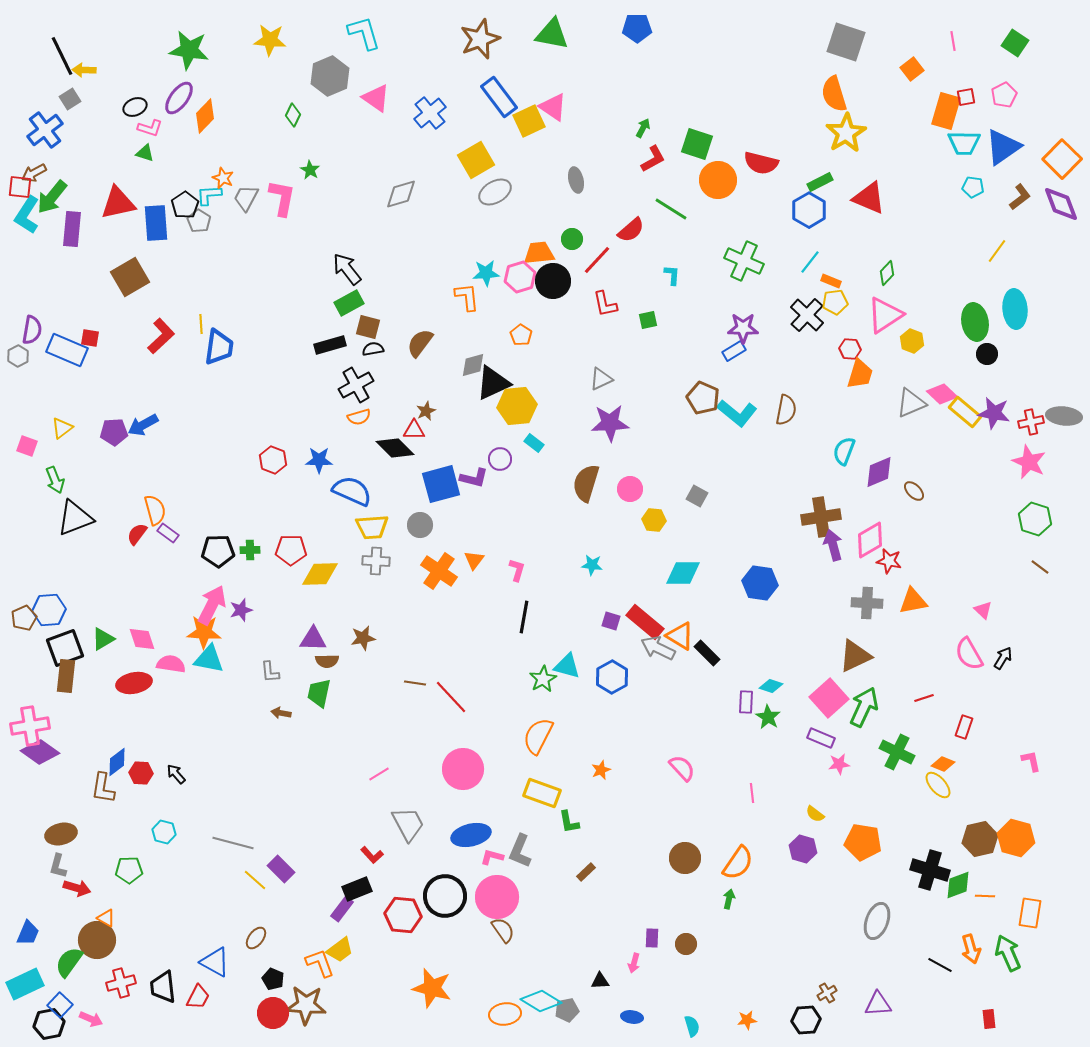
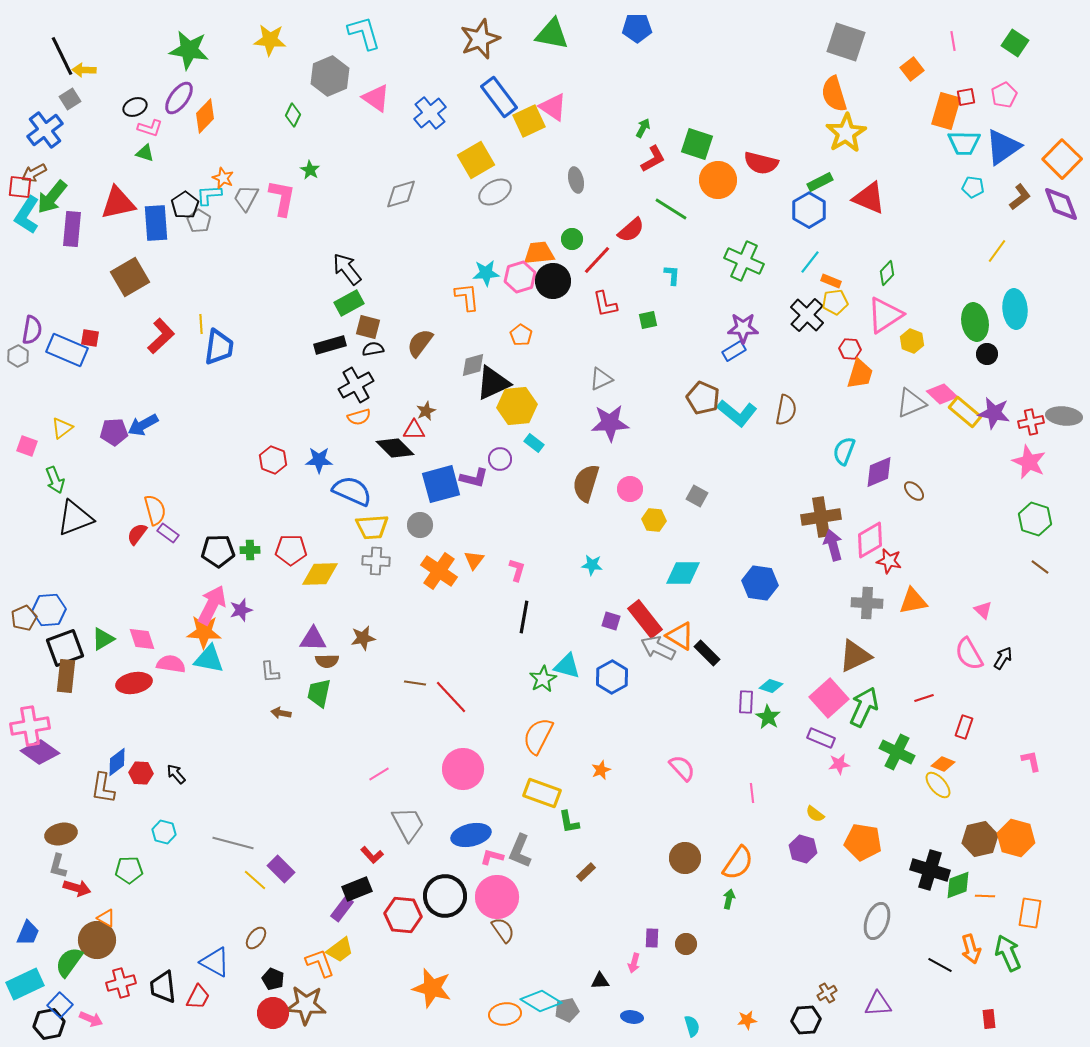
red rectangle at (645, 622): moved 3 px up; rotated 12 degrees clockwise
